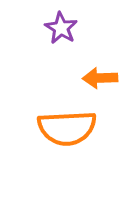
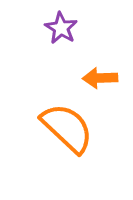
orange semicircle: rotated 134 degrees counterclockwise
